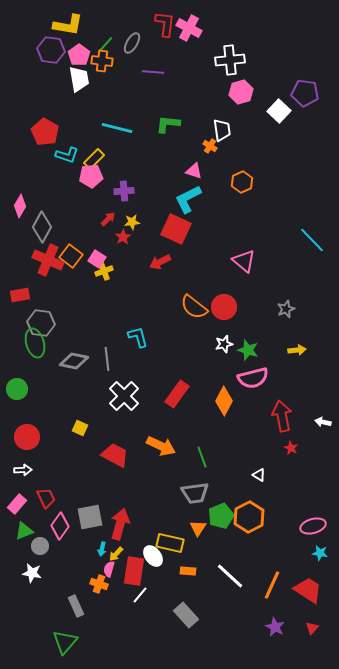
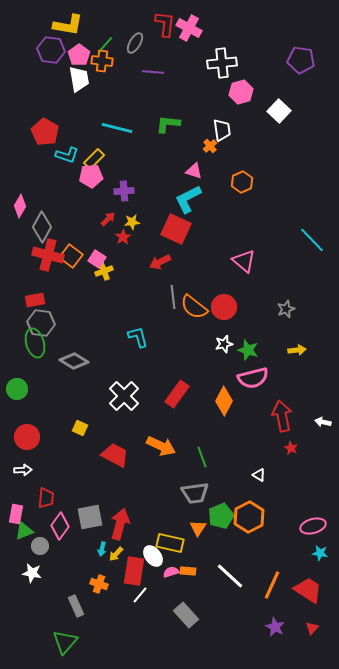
gray ellipse at (132, 43): moved 3 px right
white cross at (230, 60): moved 8 px left, 3 px down
purple pentagon at (305, 93): moved 4 px left, 33 px up
orange cross at (210, 146): rotated 16 degrees clockwise
red cross at (48, 260): moved 5 px up; rotated 8 degrees counterclockwise
red rectangle at (20, 295): moved 15 px right, 5 px down
gray line at (107, 359): moved 66 px right, 62 px up
gray diamond at (74, 361): rotated 20 degrees clockwise
red trapezoid at (46, 498): rotated 30 degrees clockwise
pink rectangle at (17, 504): moved 1 px left, 10 px down; rotated 30 degrees counterclockwise
pink semicircle at (109, 569): moved 62 px right, 3 px down; rotated 56 degrees clockwise
